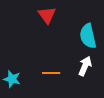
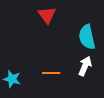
cyan semicircle: moved 1 px left, 1 px down
